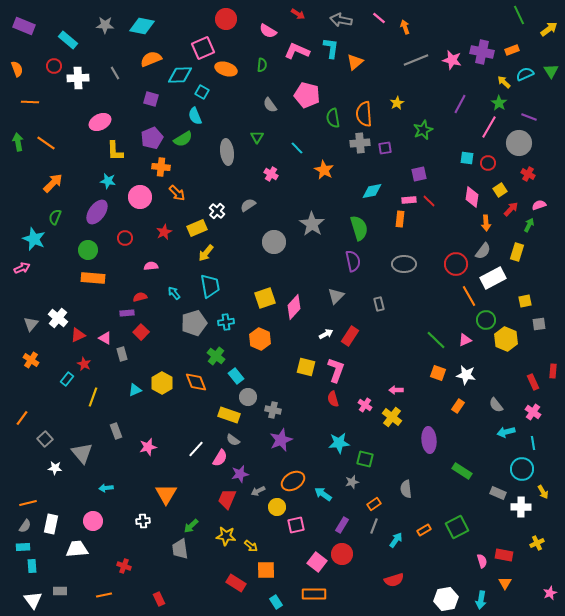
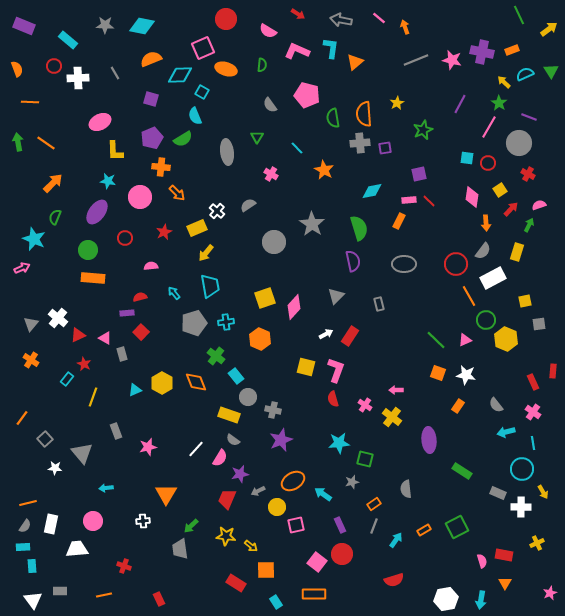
orange rectangle at (400, 219): moved 1 px left, 2 px down; rotated 21 degrees clockwise
purple rectangle at (342, 525): moved 2 px left; rotated 56 degrees counterclockwise
